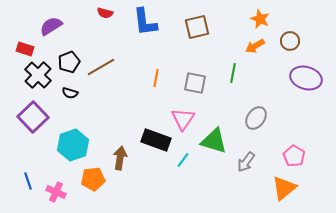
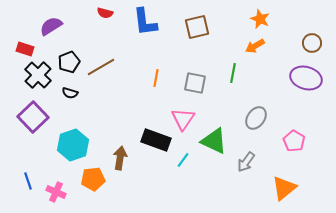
brown circle: moved 22 px right, 2 px down
green triangle: rotated 8 degrees clockwise
pink pentagon: moved 15 px up
